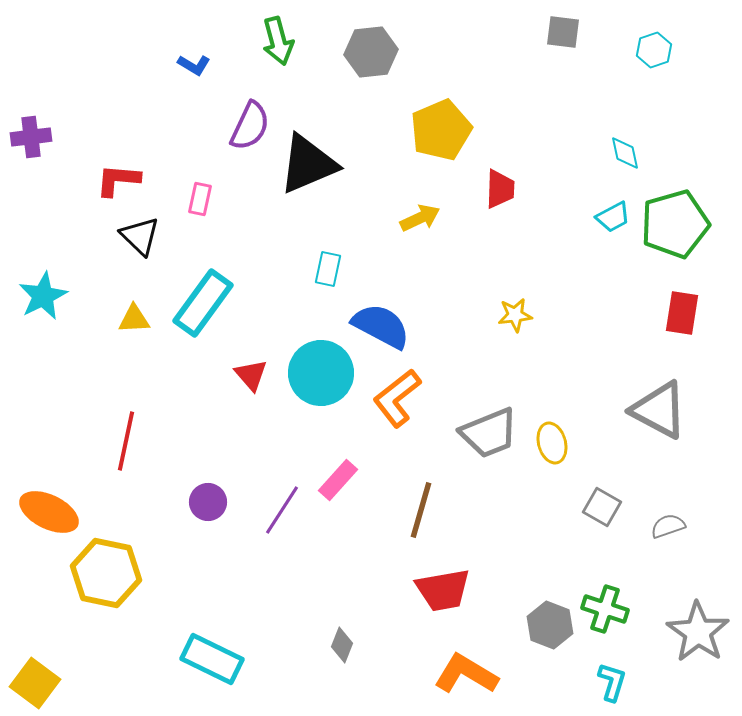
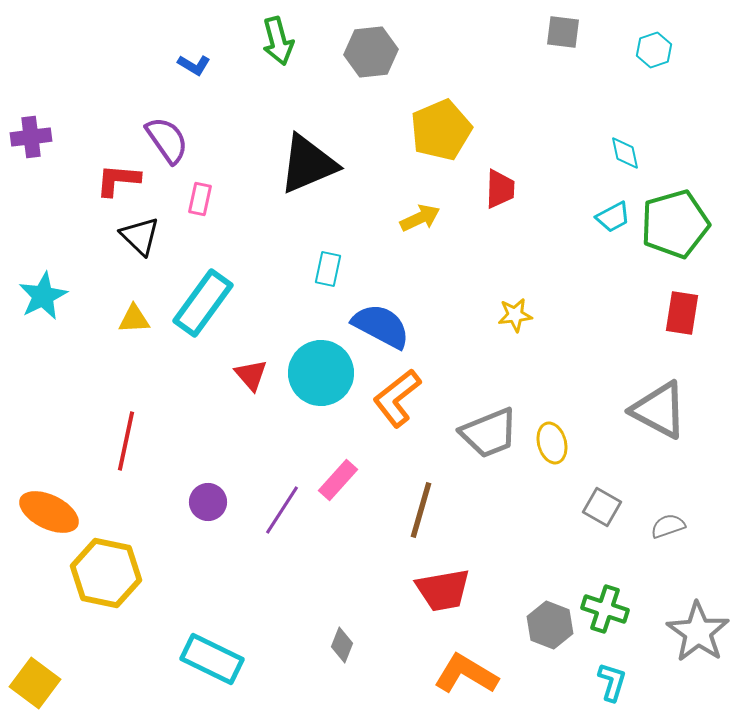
purple semicircle at (250, 126): moved 83 px left, 14 px down; rotated 60 degrees counterclockwise
